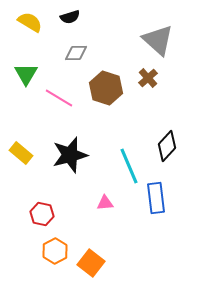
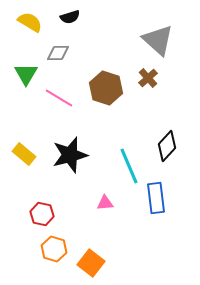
gray diamond: moved 18 px left
yellow rectangle: moved 3 px right, 1 px down
orange hexagon: moved 1 px left, 2 px up; rotated 15 degrees counterclockwise
